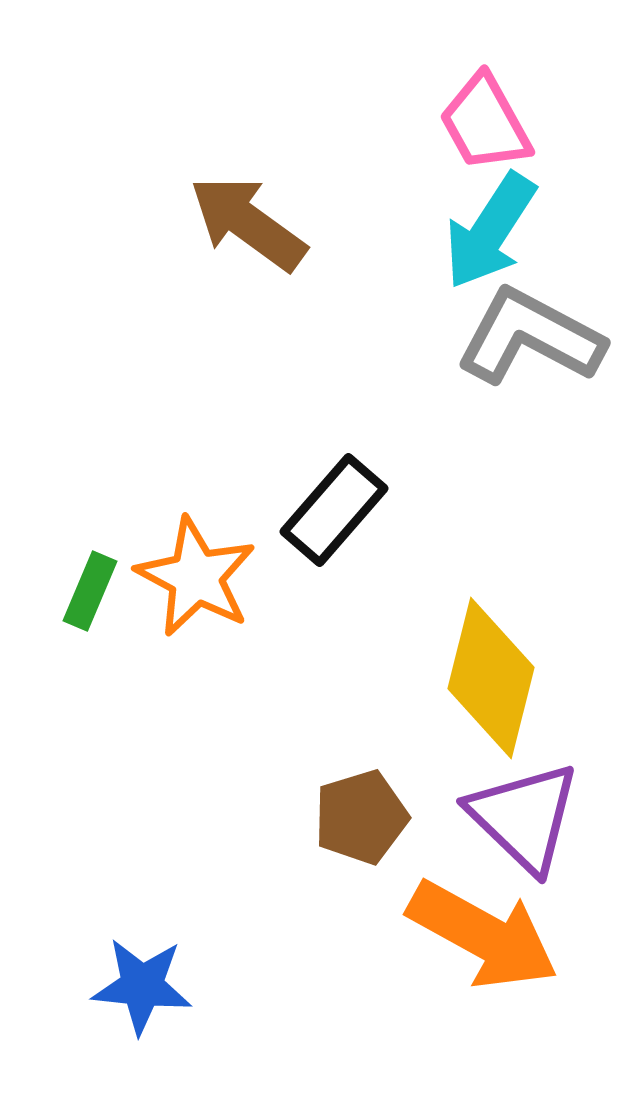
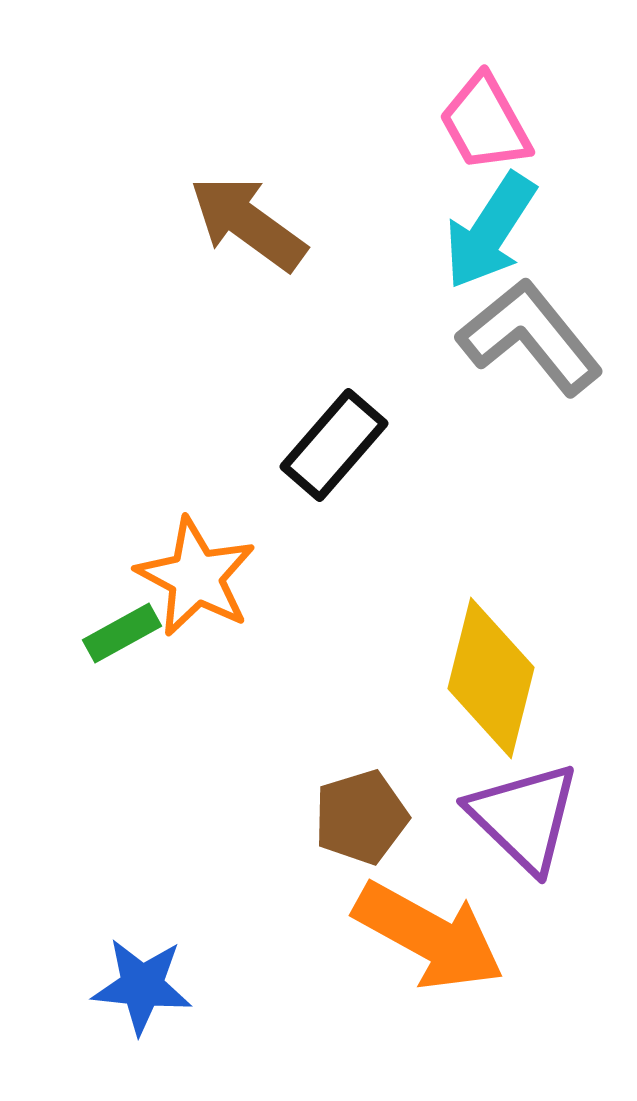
gray L-shape: rotated 23 degrees clockwise
black rectangle: moved 65 px up
green rectangle: moved 32 px right, 42 px down; rotated 38 degrees clockwise
orange arrow: moved 54 px left, 1 px down
